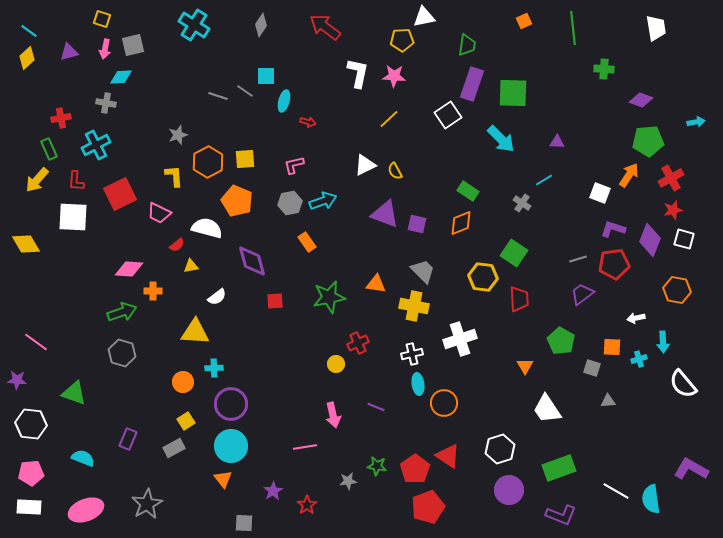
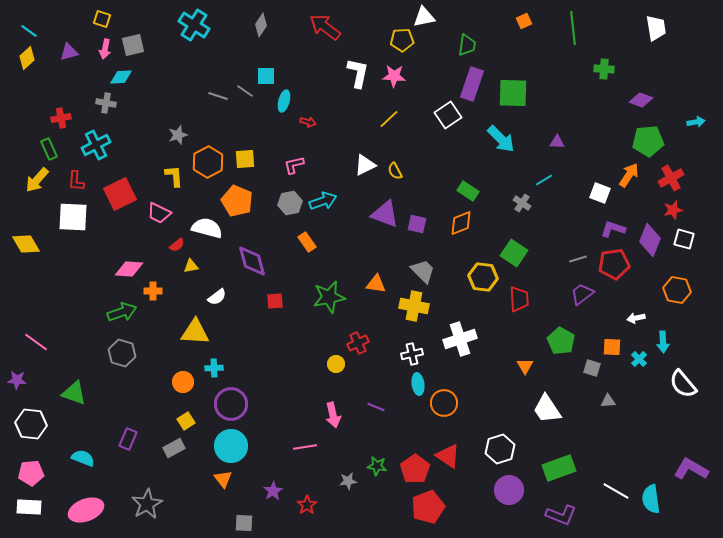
cyan cross at (639, 359): rotated 28 degrees counterclockwise
